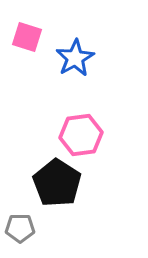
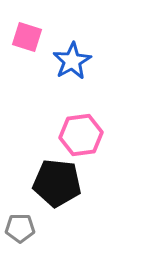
blue star: moved 3 px left, 3 px down
black pentagon: rotated 27 degrees counterclockwise
